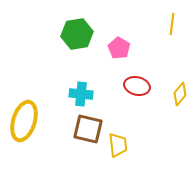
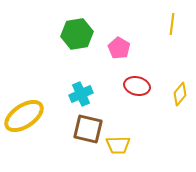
cyan cross: rotated 30 degrees counterclockwise
yellow ellipse: moved 5 px up; rotated 39 degrees clockwise
yellow trapezoid: rotated 95 degrees clockwise
